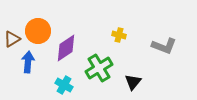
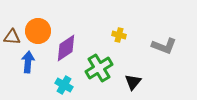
brown triangle: moved 2 px up; rotated 36 degrees clockwise
